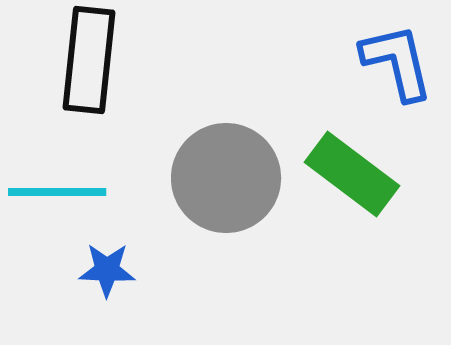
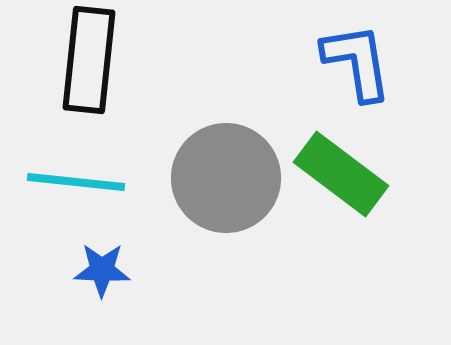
blue L-shape: moved 40 px left; rotated 4 degrees clockwise
green rectangle: moved 11 px left
cyan line: moved 19 px right, 10 px up; rotated 6 degrees clockwise
blue star: moved 5 px left
